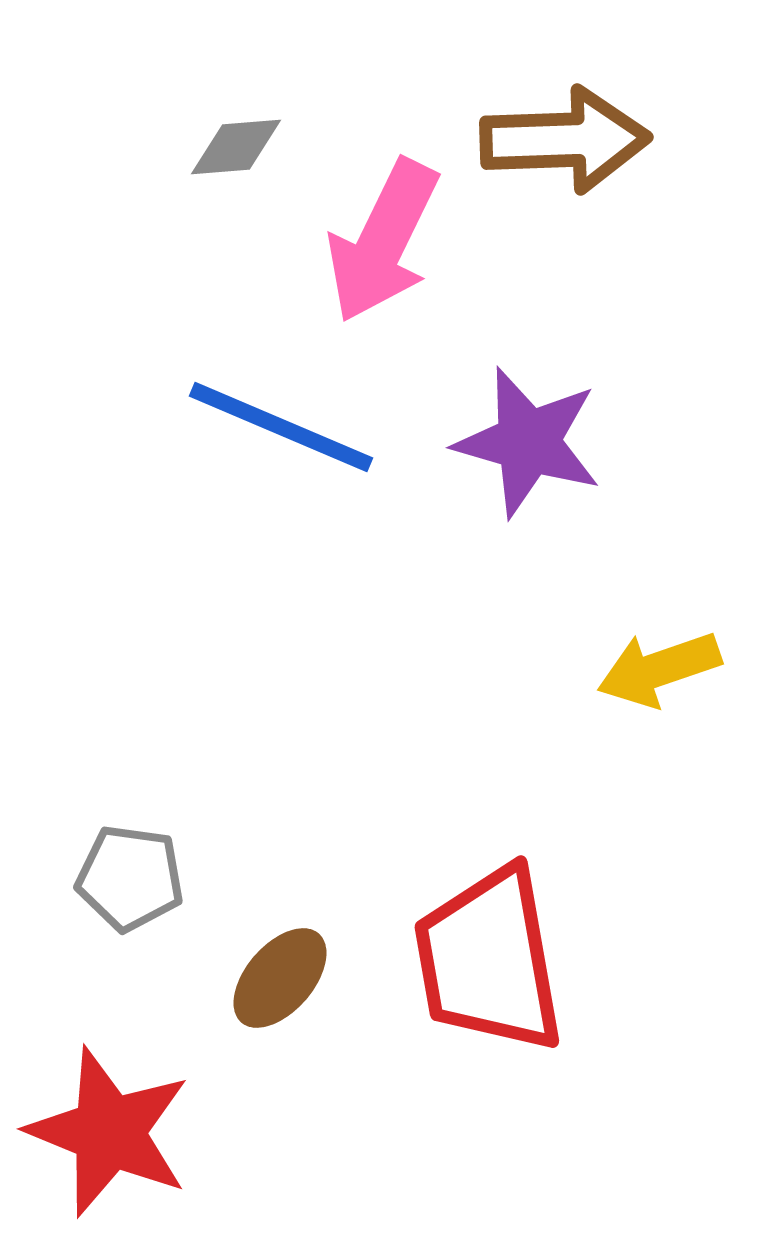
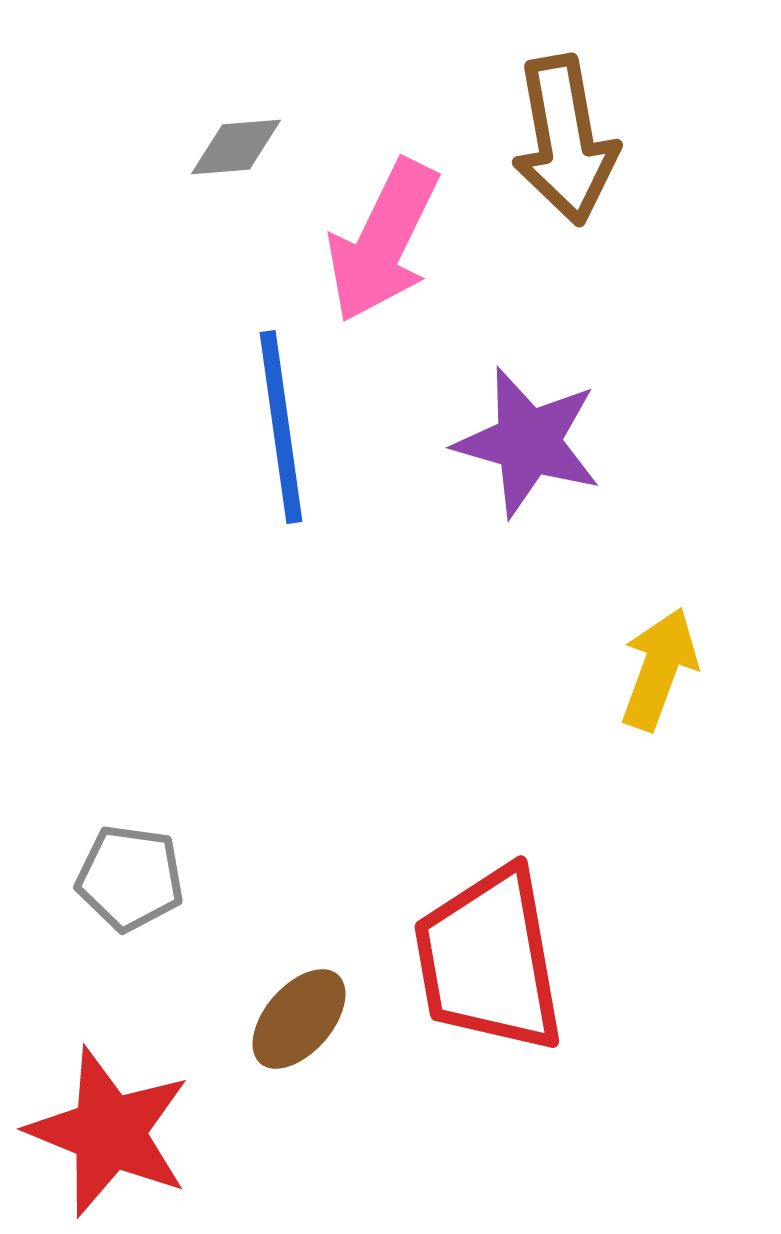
brown arrow: rotated 82 degrees clockwise
blue line: rotated 59 degrees clockwise
yellow arrow: rotated 129 degrees clockwise
brown ellipse: moved 19 px right, 41 px down
